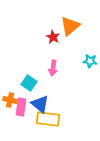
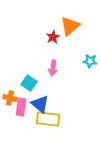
red star: rotated 16 degrees clockwise
orange cross: moved 2 px up
